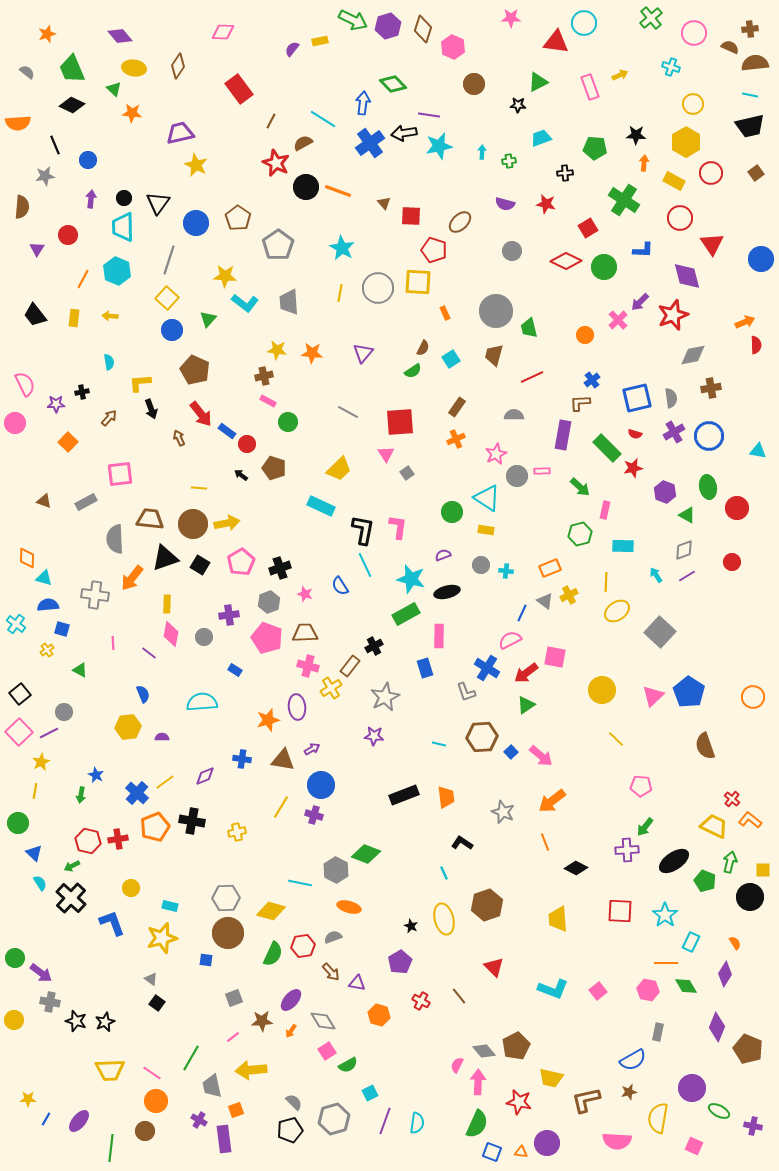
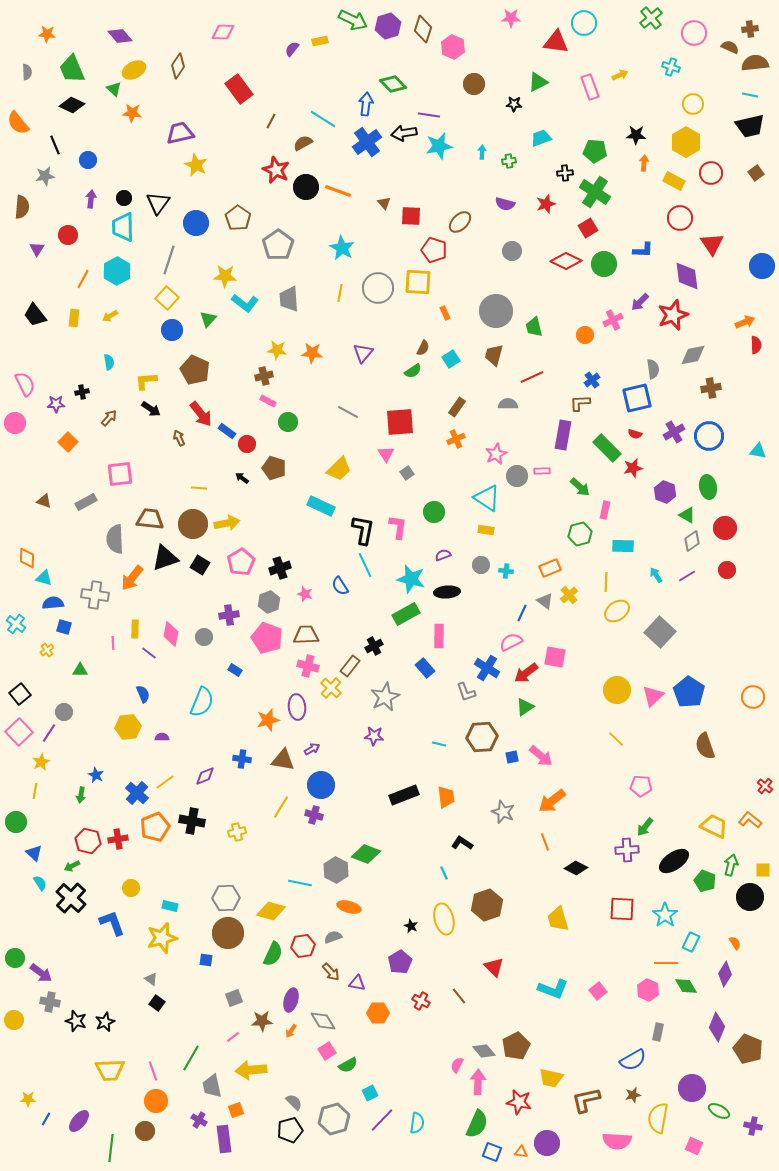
orange star at (47, 34): rotated 24 degrees clockwise
yellow ellipse at (134, 68): moved 2 px down; rotated 35 degrees counterclockwise
gray semicircle at (27, 72): rotated 49 degrees clockwise
blue arrow at (363, 103): moved 3 px right, 1 px down
black star at (518, 105): moved 4 px left, 1 px up
orange semicircle at (18, 123): rotated 55 degrees clockwise
blue cross at (370, 143): moved 3 px left, 1 px up
green pentagon at (595, 148): moved 3 px down
red star at (276, 163): moved 7 px down
green cross at (624, 200): moved 29 px left, 8 px up
red star at (546, 204): rotated 30 degrees counterclockwise
blue circle at (761, 259): moved 1 px right, 7 px down
green circle at (604, 267): moved 3 px up
cyan hexagon at (117, 271): rotated 8 degrees clockwise
purple diamond at (687, 276): rotated 8 degrees clockwise
gray trapezoid at (289, 302): moved 3 px up
yellow arrow at (110, 316): rotated 35 degrees counterclockwise
pink cross at (618, 320): moved 5 px left; rotated 18 degrees clockwise
green trapezoid at (529, 328): moved 5 px right, 1 px up
yellow L-shape at (140, 383): moved 6 px right, 2 px up
gray semicircle at (671, 398): moved 18 px left, 29 px up
black arrow at (151, 409): rotated 36 degrees counterclockwise
gray semicircle at (514, 415): moved 6 px left, 11 px up
black arrow at (241, 475): moved 1 px right, 3 px down
red circle at (737, 508): moved 12 px left, 20 px down
green circle at (452, 512): moved 18 px left
gray diamond at (684, 550): moved 8 px right, 9 px up; rotated 15 degrees counterclockwise
red circle at (732, 562): moved 5 px left, 8 px down
black ellipse at (447, 592): rotated 10 degrees clockwise
yellow cross at (569, 595): rotated 12 degrees counterclockwise
yellow rectangle at (167, 604): moved 32 px left, 25 px down
blue semicircle at (48, 605): moved 5 px right, 2 px up
blue square at (62, 629): moved 2 px right, 2 px up
brown trapezoid at (305, 633): moved 1 px right, 2 px down
pink semicircle at (510, 640): moved 1 px right, 2 px down
blue rectangle at (425, 668): rotated 24 degrees counterclockwise
green triangle at (80, 670): rotated 28 degrees counterclockwise
yellow cross at (331, 688): rotated 15 degrees counterclockwise
yellow circle at (602, 690): moved 15 px right
cyan semicircle at (202, 702): rotated 116 degrees clockwise
green triangle at (526, 705): moved 1 px left, 2 px down
purple line at (49, 733): rotated 30 degrees counterclockwise
blue square at (511, 752): moved 1 px right, 5 px down; rotated 32 degrees clockwise
red cross at (732, 799): moved 33 px right, 13 px up
green circle at (18, 823): moved 2 px left, 1 px up
green arrow at (730, 862): moved 1 px right, 3 px down
red square at (620, 911): moved 2 px right, 2 px up
yellow trapezoid at (558, 919): rotated 12 degrees counterclockwise
pink hexagon at (648, 990): rotated 15 degrees clockwise
purple ellipse at (291, 1000): rotated 25 degrees counterclockwise
orange hexagon at (379, 1015): moved 1 px left, 2 px up; rotated 15 degrees counterclockwise
pink line at (152, 1073): moved 1 px right, 2 px up; rotated 36 degrees clockwise
brown star at (629, 1092): moved 4 px right, 3 px down
purple line at (385, 1121): moved 3 px left, 1 px up; rotated 24 degrees clockwise
